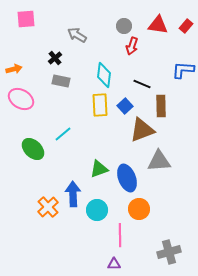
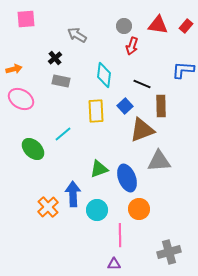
yellow rectangle: moved 4 px left, 6 px down
